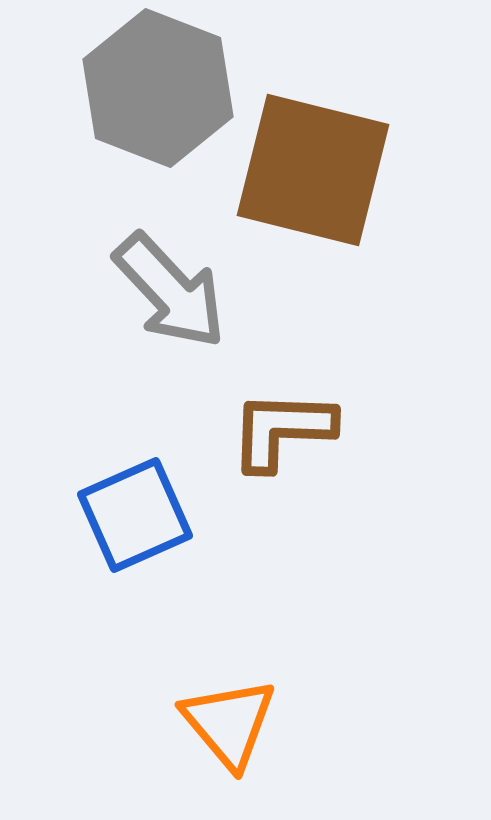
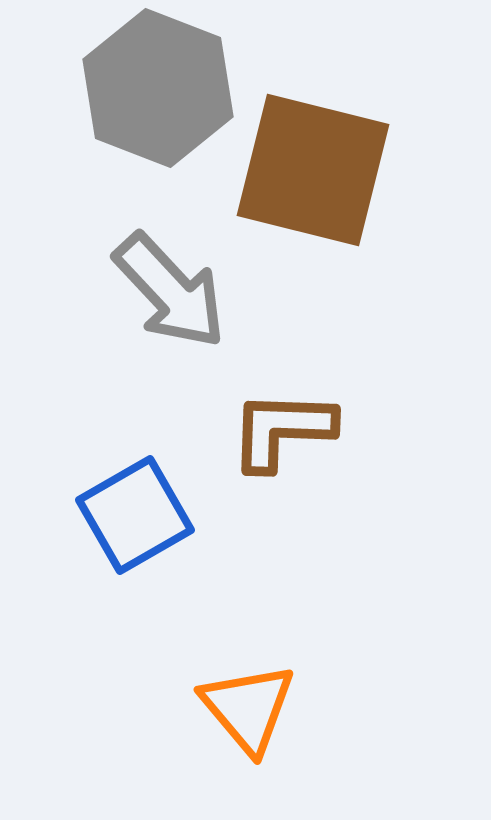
blue square: rotated 6 degrees counterclockwise
orange triangle: moved 19 px right, 15 px up
